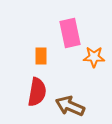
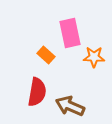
orange rectangle: moved 5 px right, 1 px up; rotated 48 degrees counterclockwise
